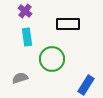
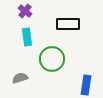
blue rectangle: rotated 24 degrees counterclockwise
